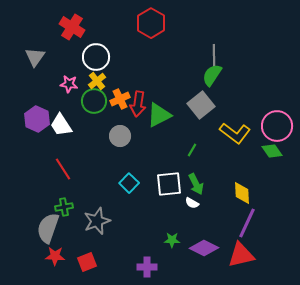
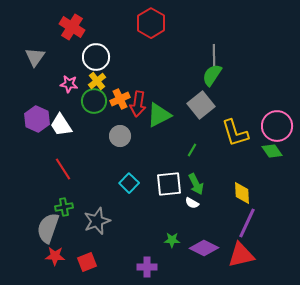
yellow L-shape: rotated 36 degrees clockwise
